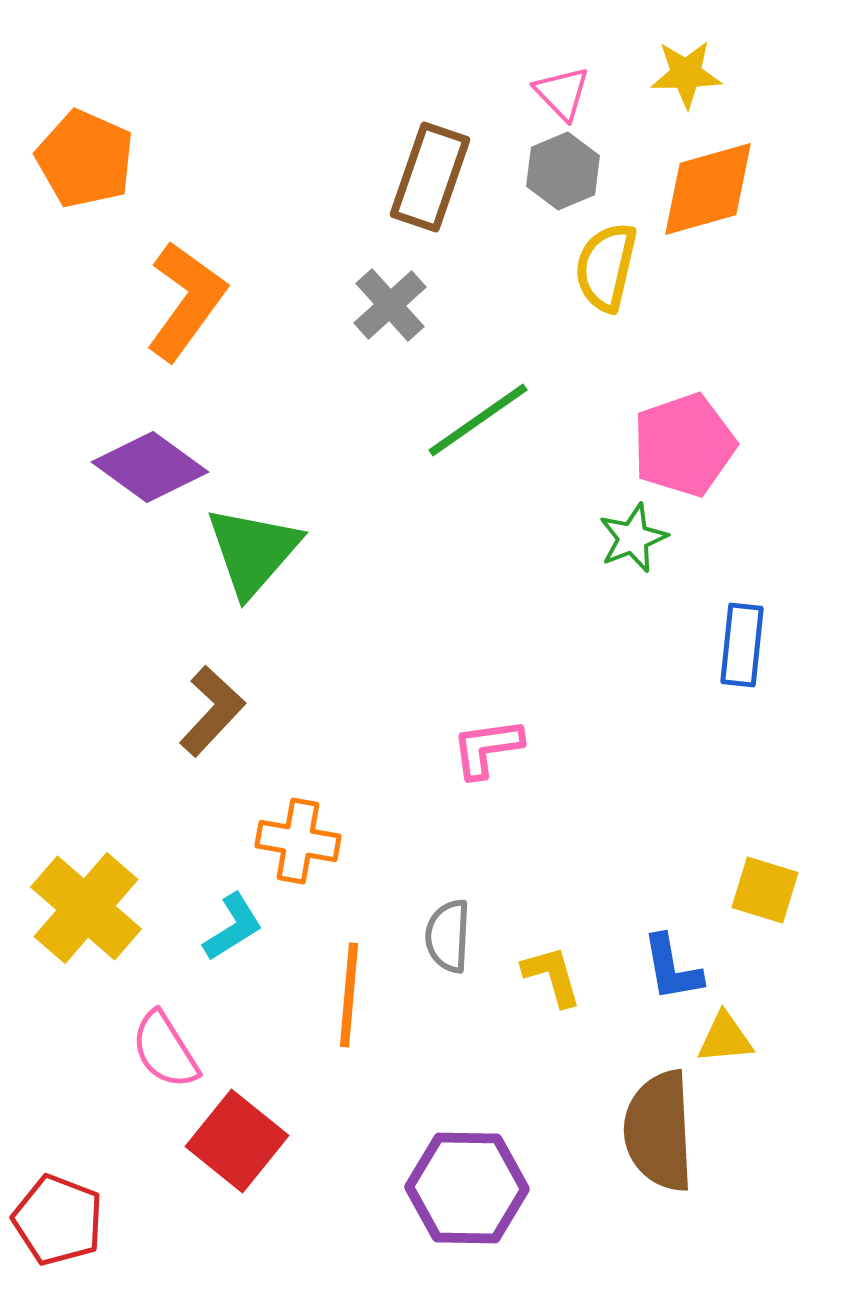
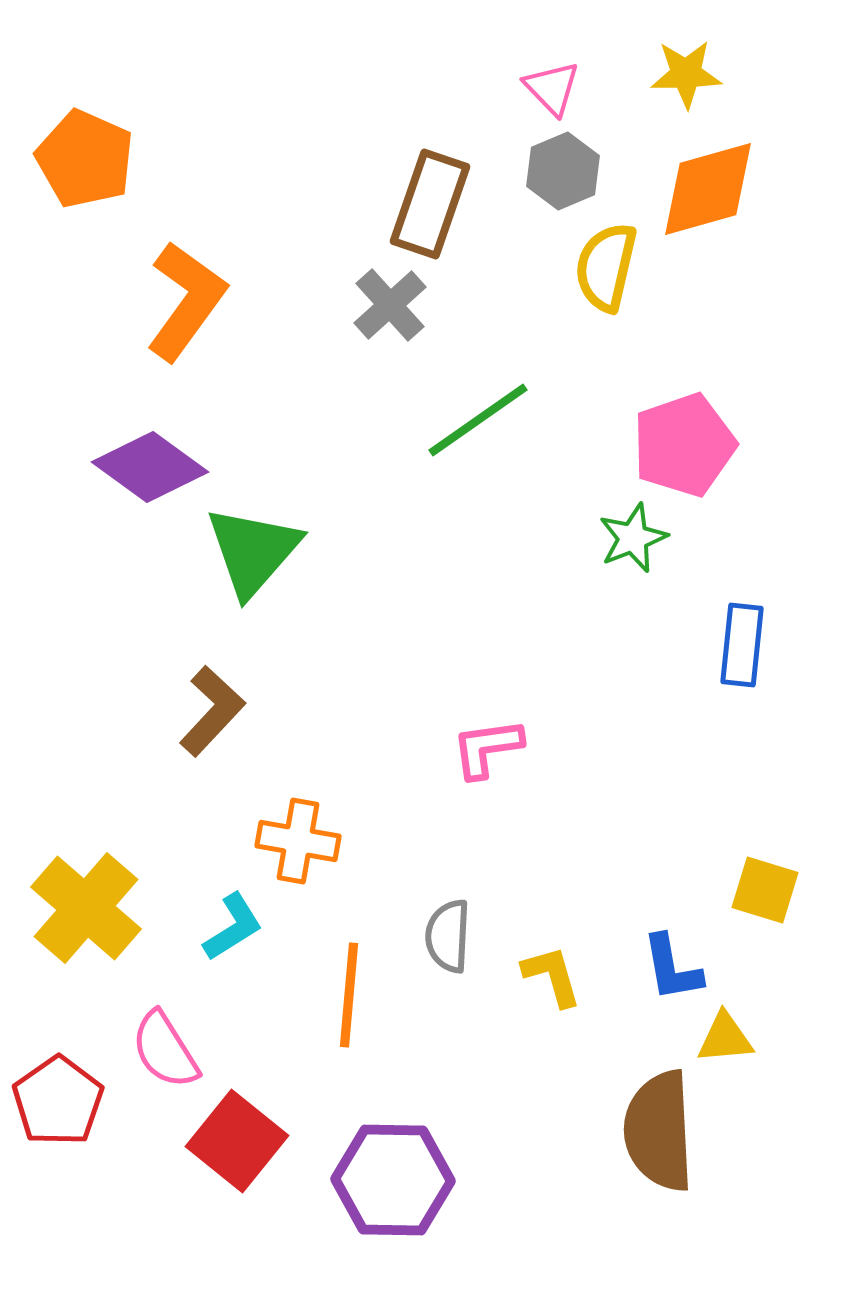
pink triangle: moved 10 px left, 5 px up
brown rectangle: moved 27 px down
purple hexagon: moved 74 px left, 8 px up
red pentagon: moved 119 px up; rotated 16 degrees clockwise
